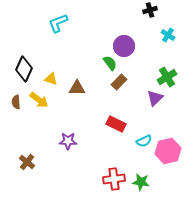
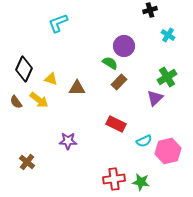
green semicircle: rotated 21 degrees counterclockwise
brown semicircle: rotated 32 degrees counterclockwise
